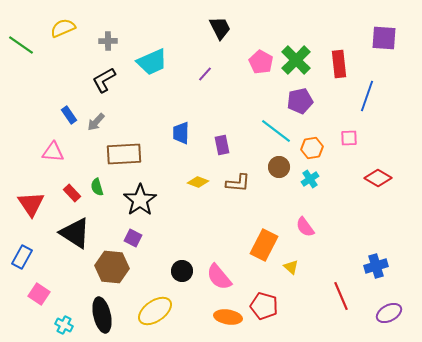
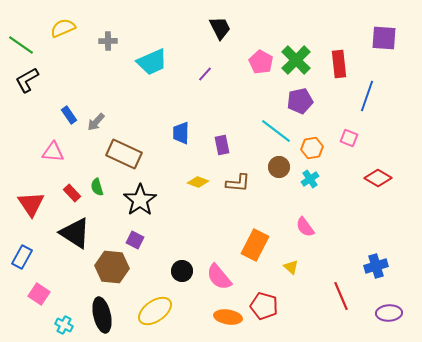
black L-shape at (104, 80): moved 77 px left
pink square at (349, 138): rotated 24 degrees clockwise
brown rectangle at (124, 154): rotated 28 degrees clockwise
purple square at (133, 238): moved 2 px right, 2 px down
orange rectangle at (264, 245): moved 9 px left
purple ellipse at (389, 313): rotated 25 degrees clockwise
